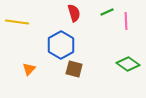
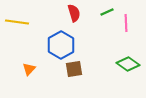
pink line: moved 2 px down
brown square: rotated 24 degrees counterclockwise
